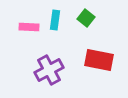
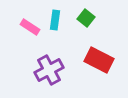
pink rectangle: moved 1 px right; rotated 30 degrees clockwise
red rectangle: rotated 16 degrees clockwise
